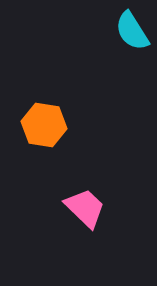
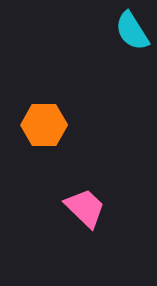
orange hexagon: rotated 9 degrees counterclockwise
